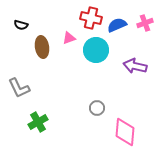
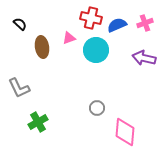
black semicircle: moved 1 px left, 1 px up; rotated 152 degrees counterclockwise
purple arrow: moved 9 px right, 8 px up
